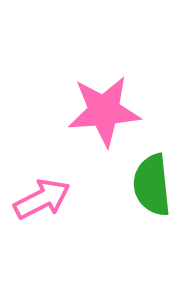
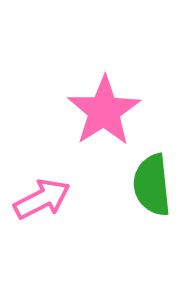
pink star: rotated 28 degrees counterclockwise
